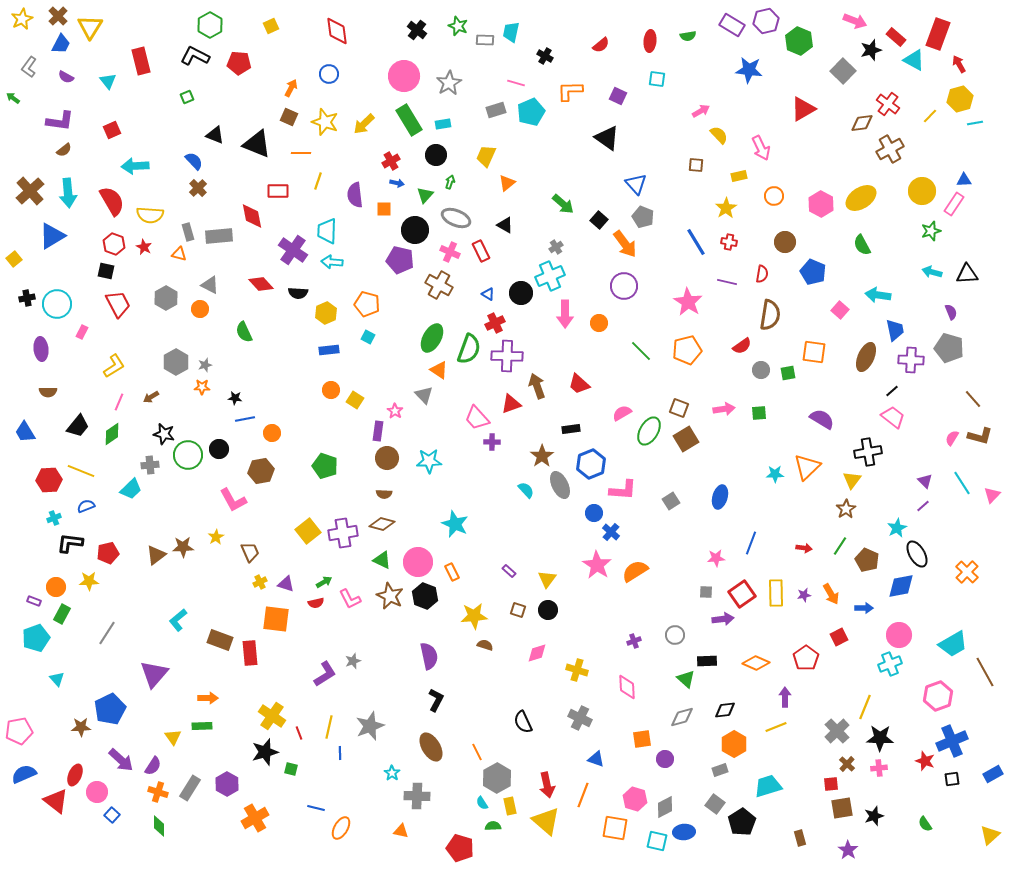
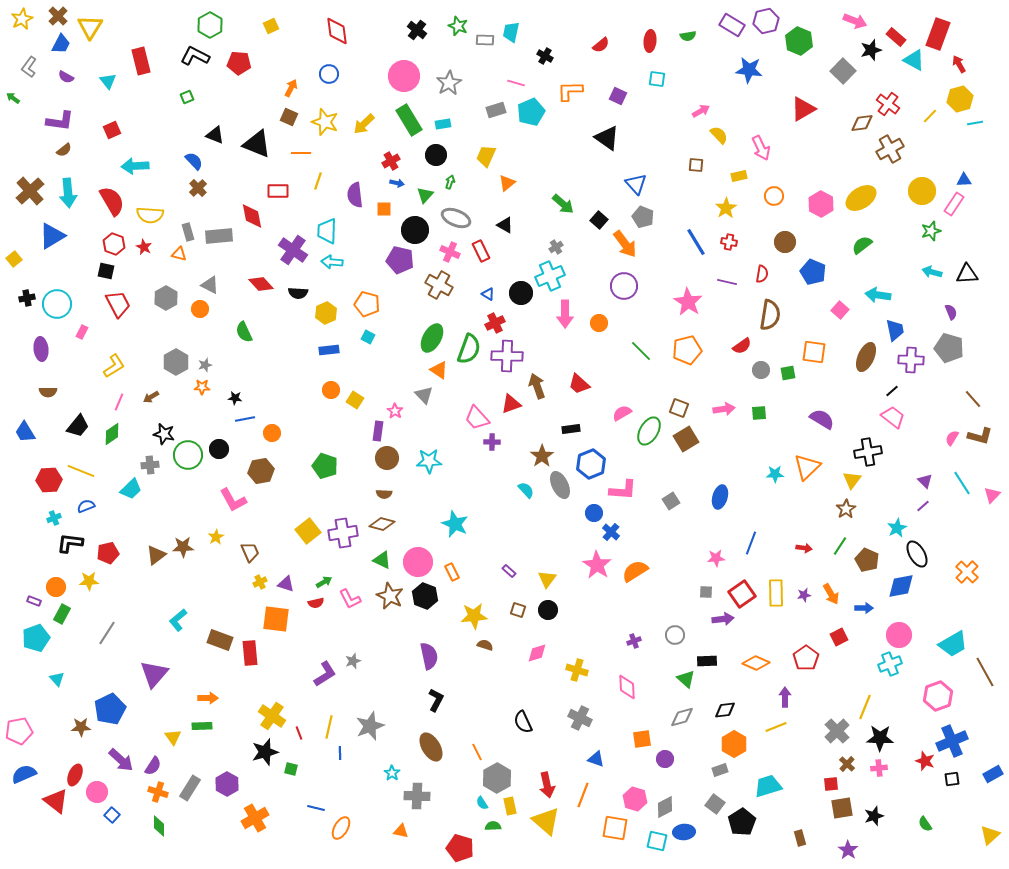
green semicircle at (862, 245): rotated 80 degrees clockwise
